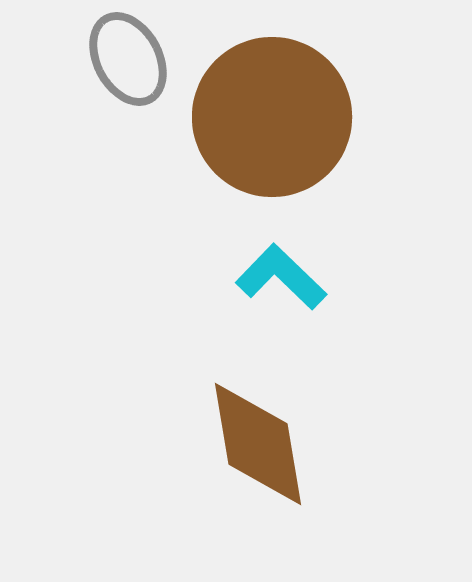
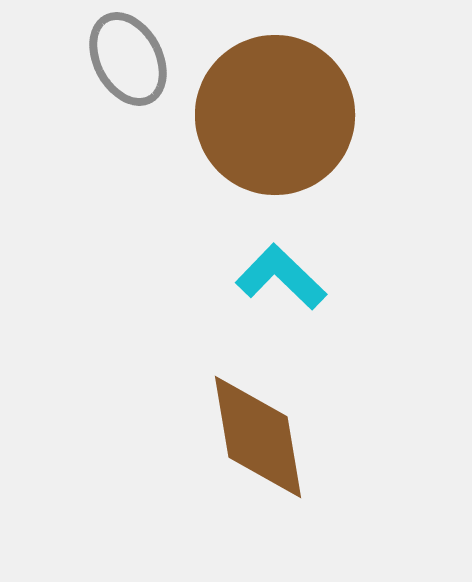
brown circle: moved 3 px right, 2 px up
brown diamond: moved 7 px up
